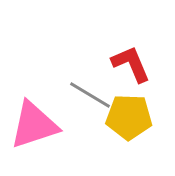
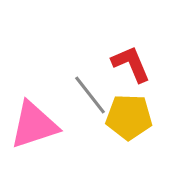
gray line: rotated 21 degrees clockwise
